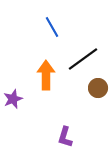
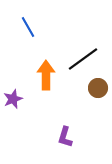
blue line: moved 24 px left
